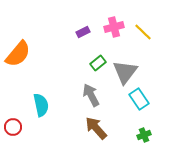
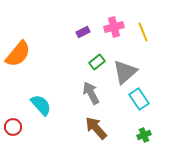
yellow line: rotated 24 degrees clockwise
green rectangle: moved 1 px left, 1 px up
gray triangle: rotated 12 degrees clockwise
gray arrow: moved 2 px up
cyan semicircle: rotated 30 degrees counterclockwise
